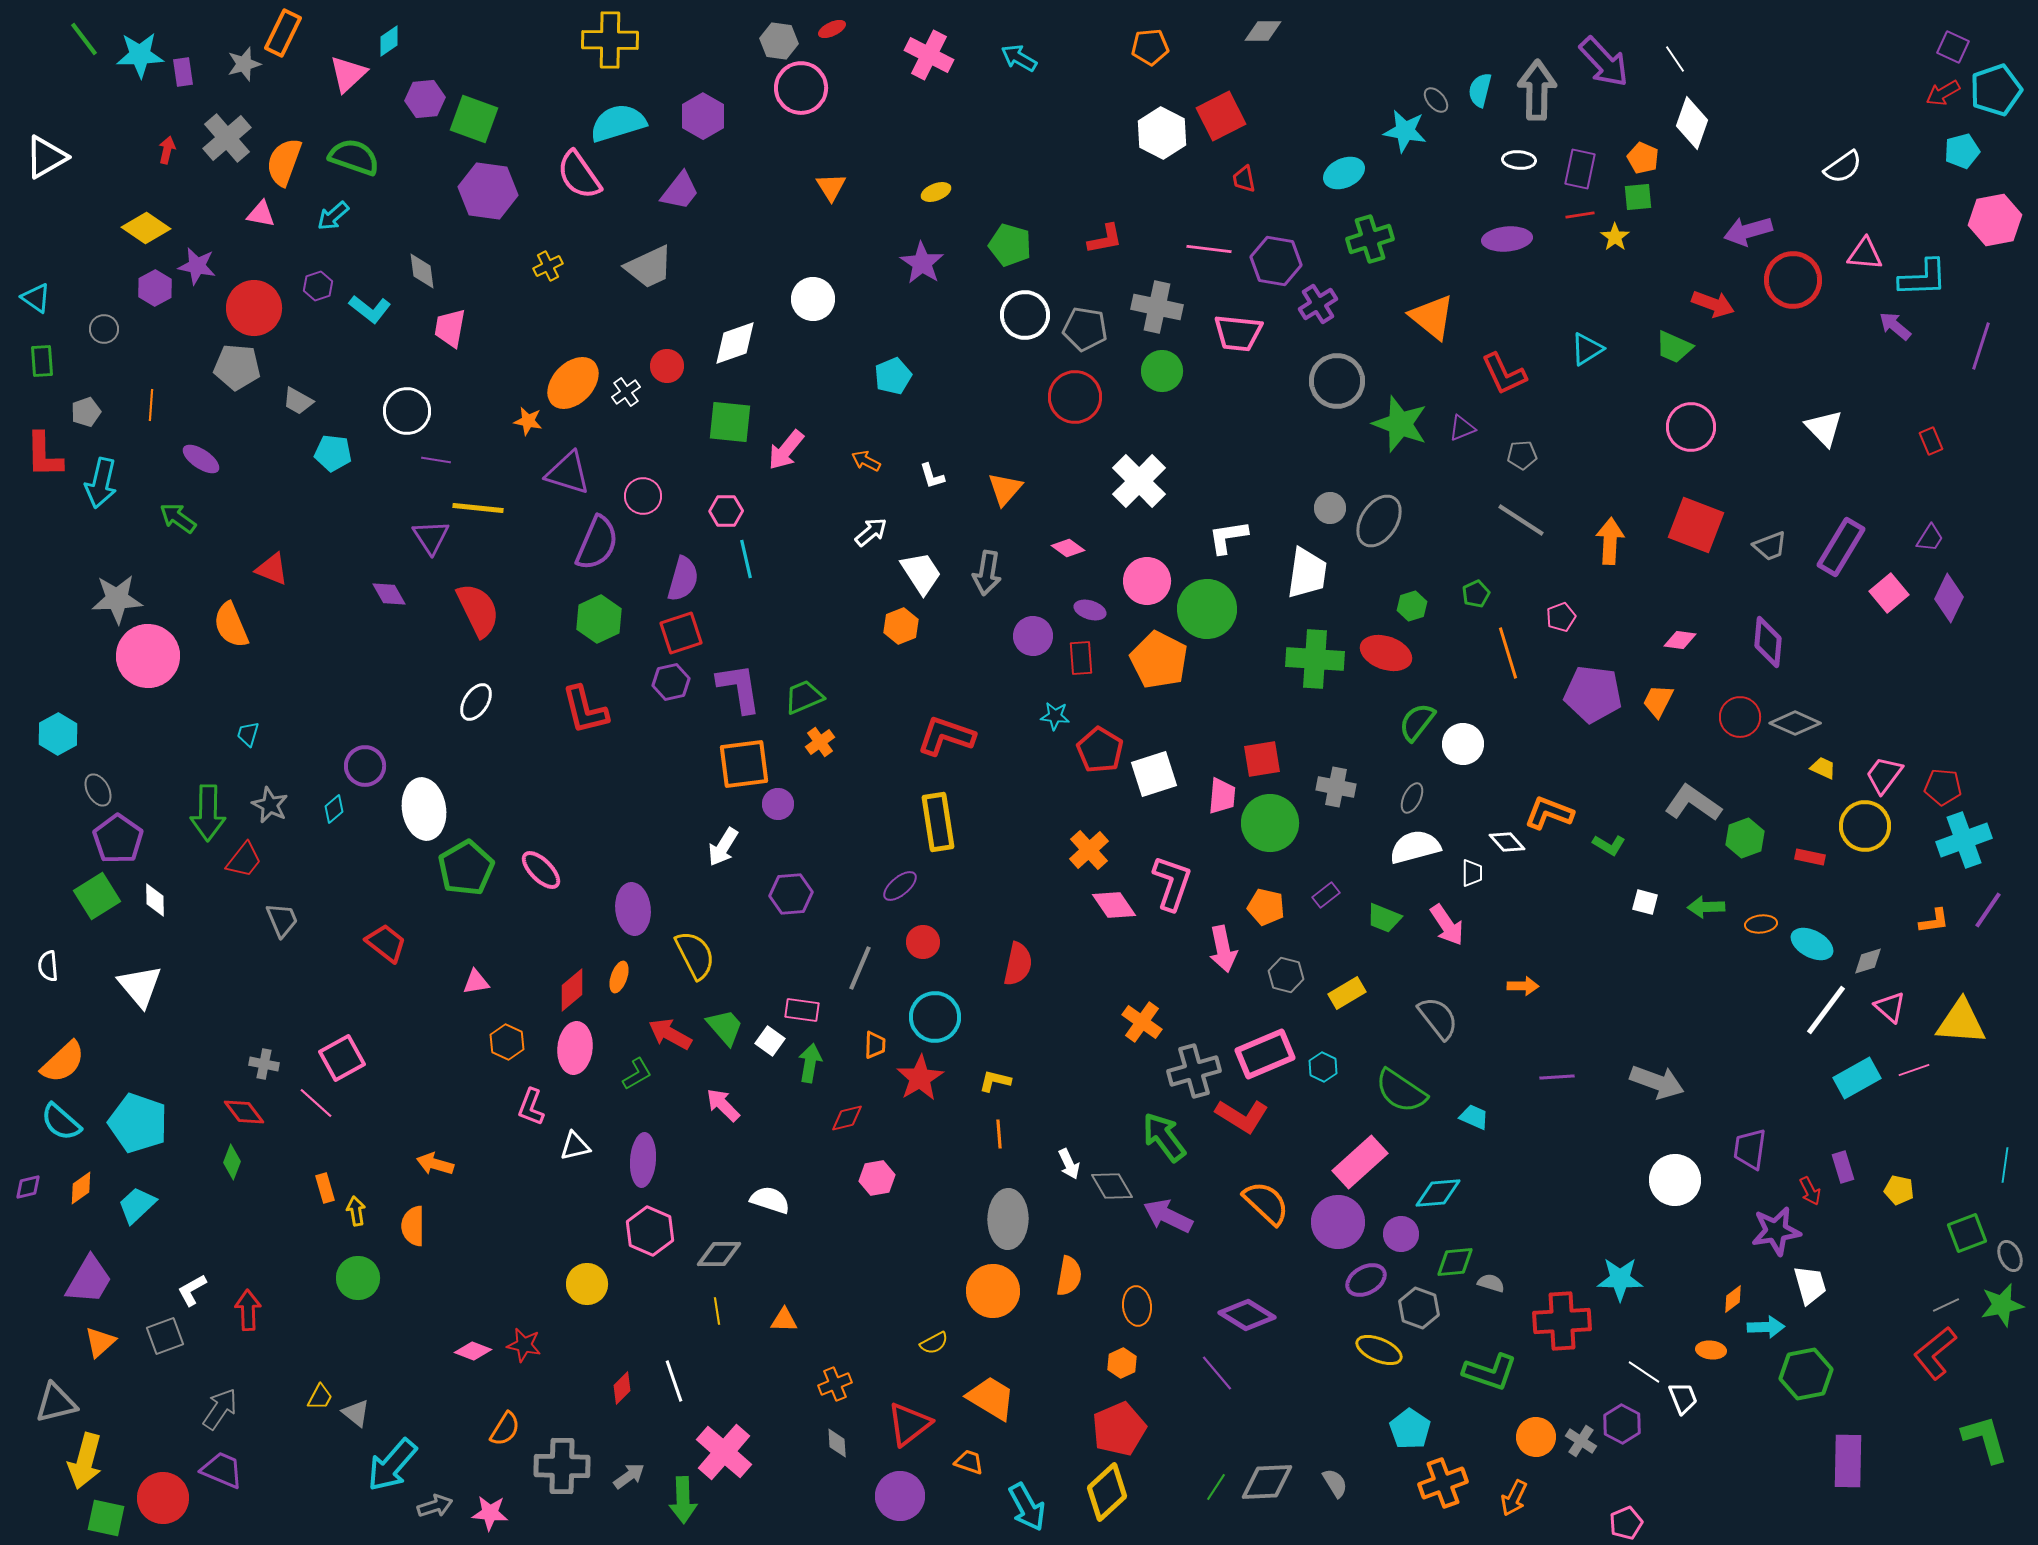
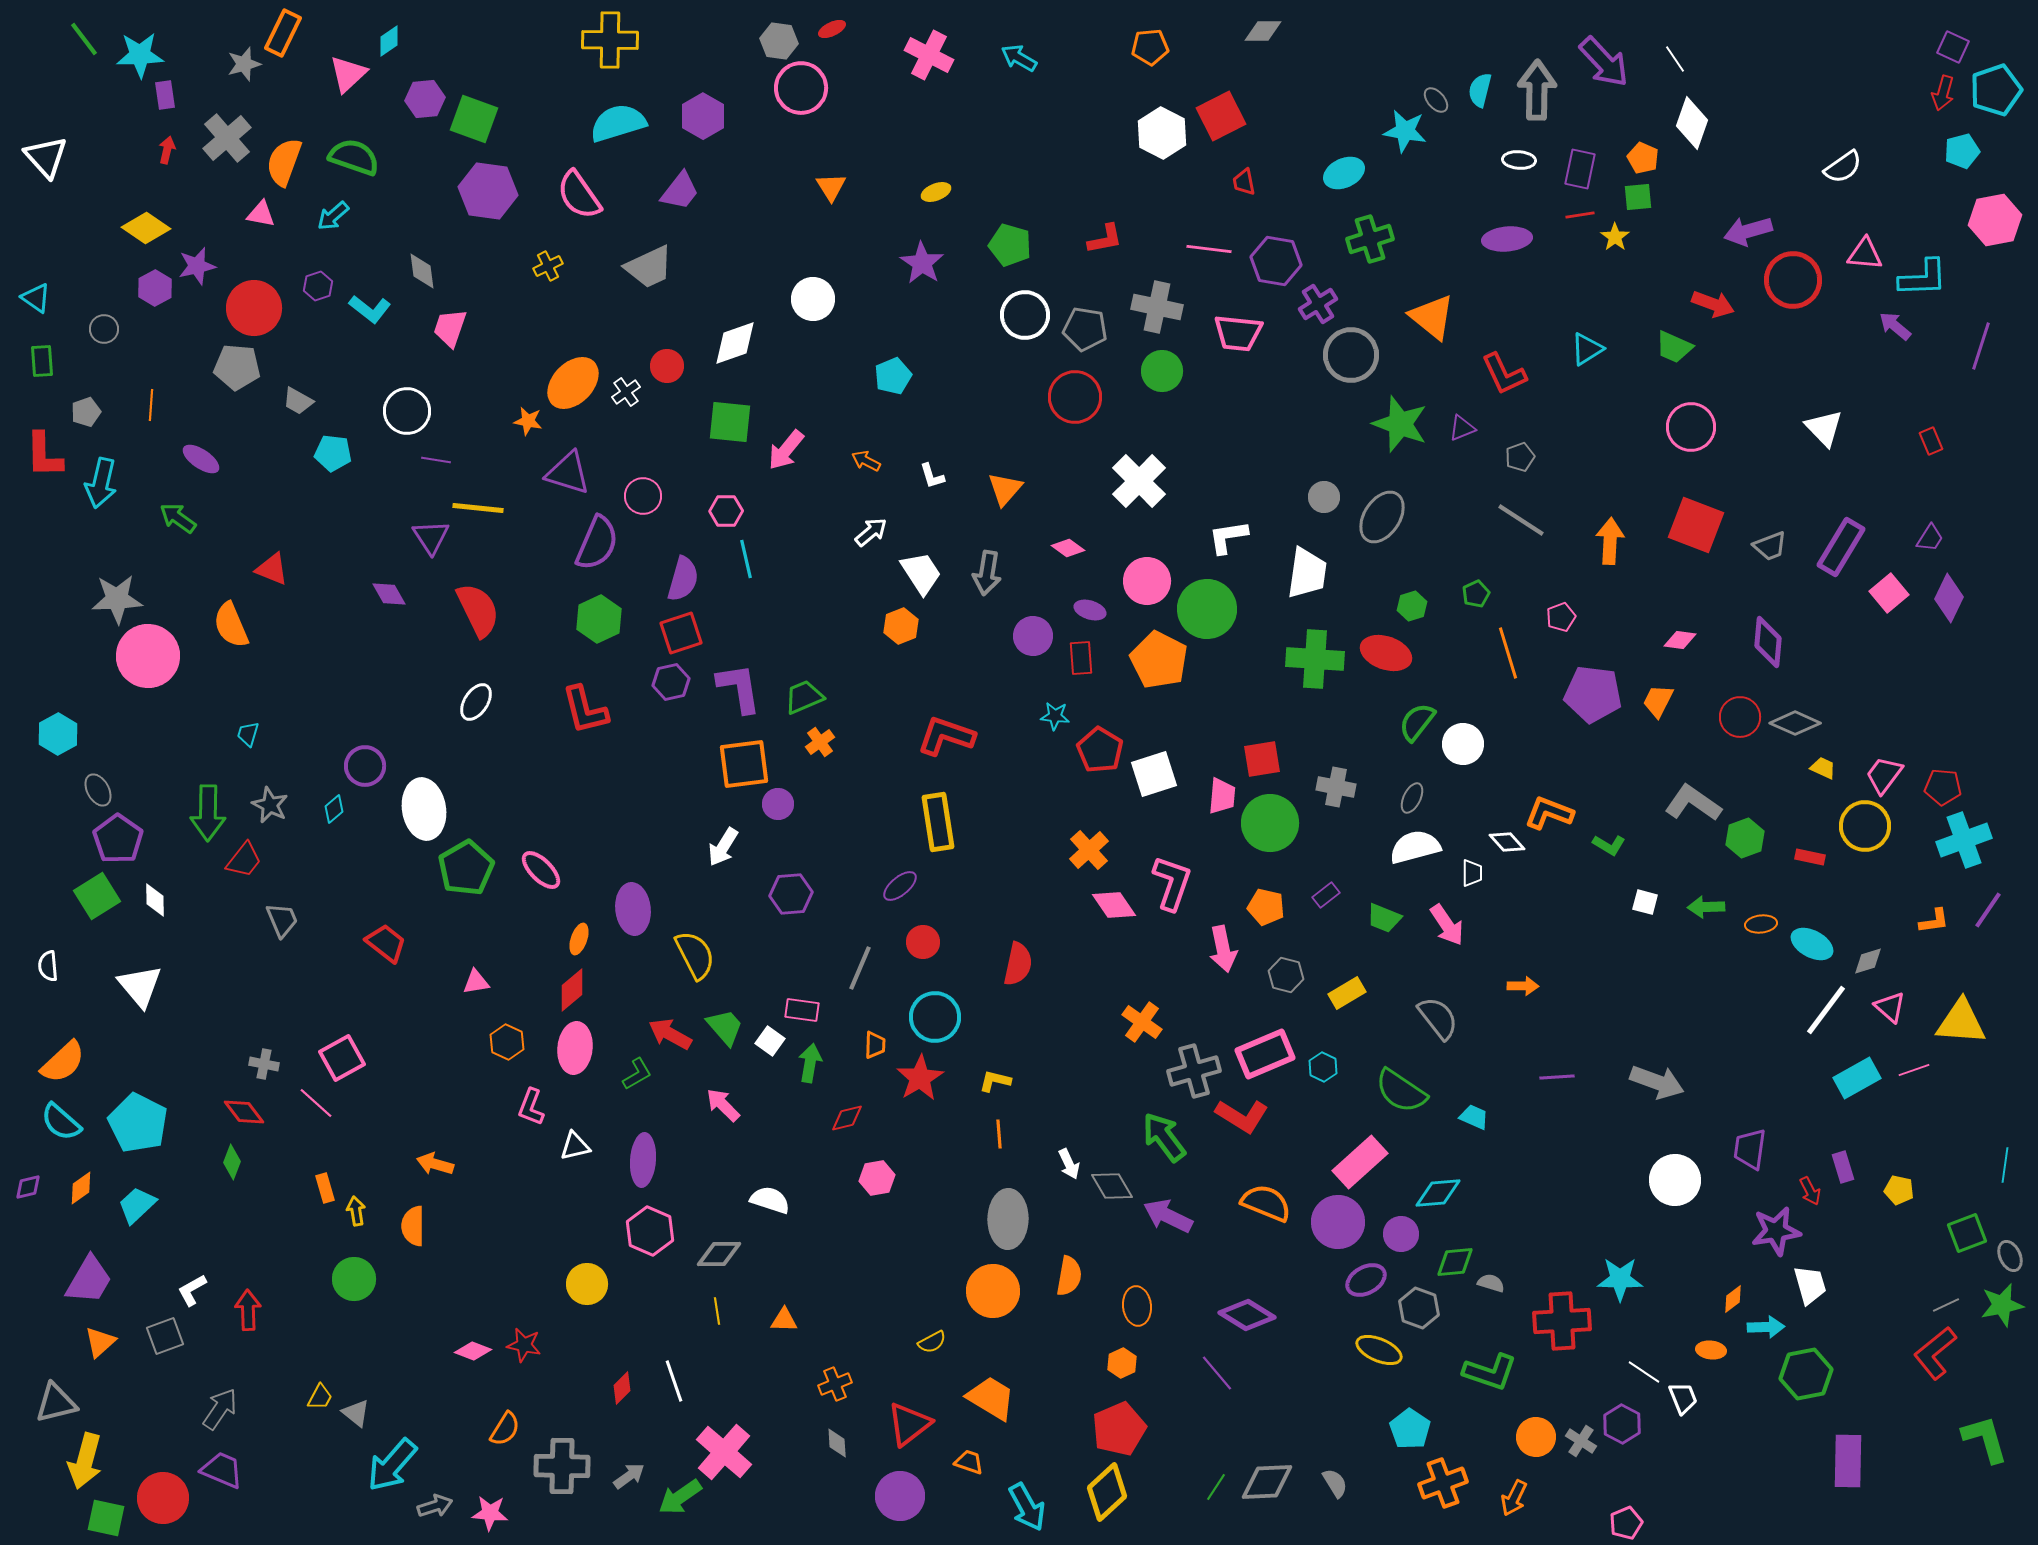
purple rectangle at (183, 72): moved 18 px left, 23 px down
red arrow at (1943, 93): rotated 44 degrees counterclockwise
white triangle at (46, 157): rotated 42 degrees counterclockwise
pink semicircle at (579, 175): moved 20 px down
red trapezoid at (1244, 179): moved 3 px down
purple star at (197, 266): rotated 24 degrees counterclockwise
pink trapezoid at (450, 328): rotated 9 degrees clockwise
gray circle at (1337, 381): moved 14 px right, 26 px up
gray pentagon at (1522, 455): moved 2 px left, 2 px down; rotated 16 degrees counterclockwise
gray circle at (1330, 508): moved 6 px left, 11 px up
gray ellipse at (1379, 521): moved 3 px right, 4 px up
orange ellipse at (619, 977): moved 40 px left, 38 px up
cyan pentagon at (138, 1123): rotated 8 degrees clockwise
orange semicircle at (1266, 1203): rotated 21 degrees counterclockwise
green circle at (358, 1278): moved 4 px left, 1 px down
yellow semicircle at (934, 1343): moved 2 px left, 1 px up
green arrow at (683, 1500): moved 3 px left, 3 px up; rotated 57 degrees clockwise
